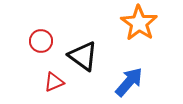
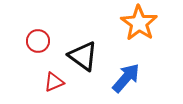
red circle: moved 3 px left
blue arrow: moved 3 px left, 4 px up
